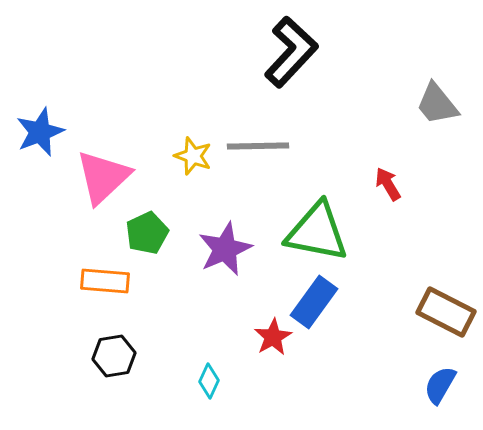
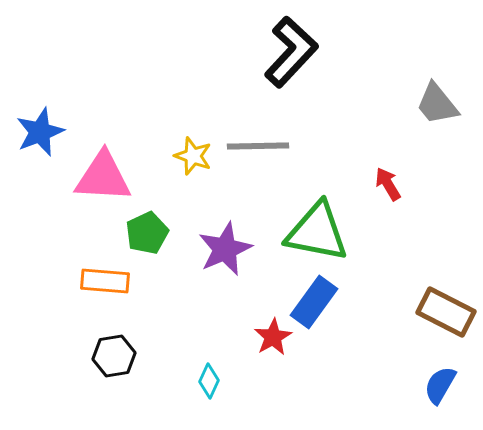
pink triangle: rotated 46 degrees clockwise
